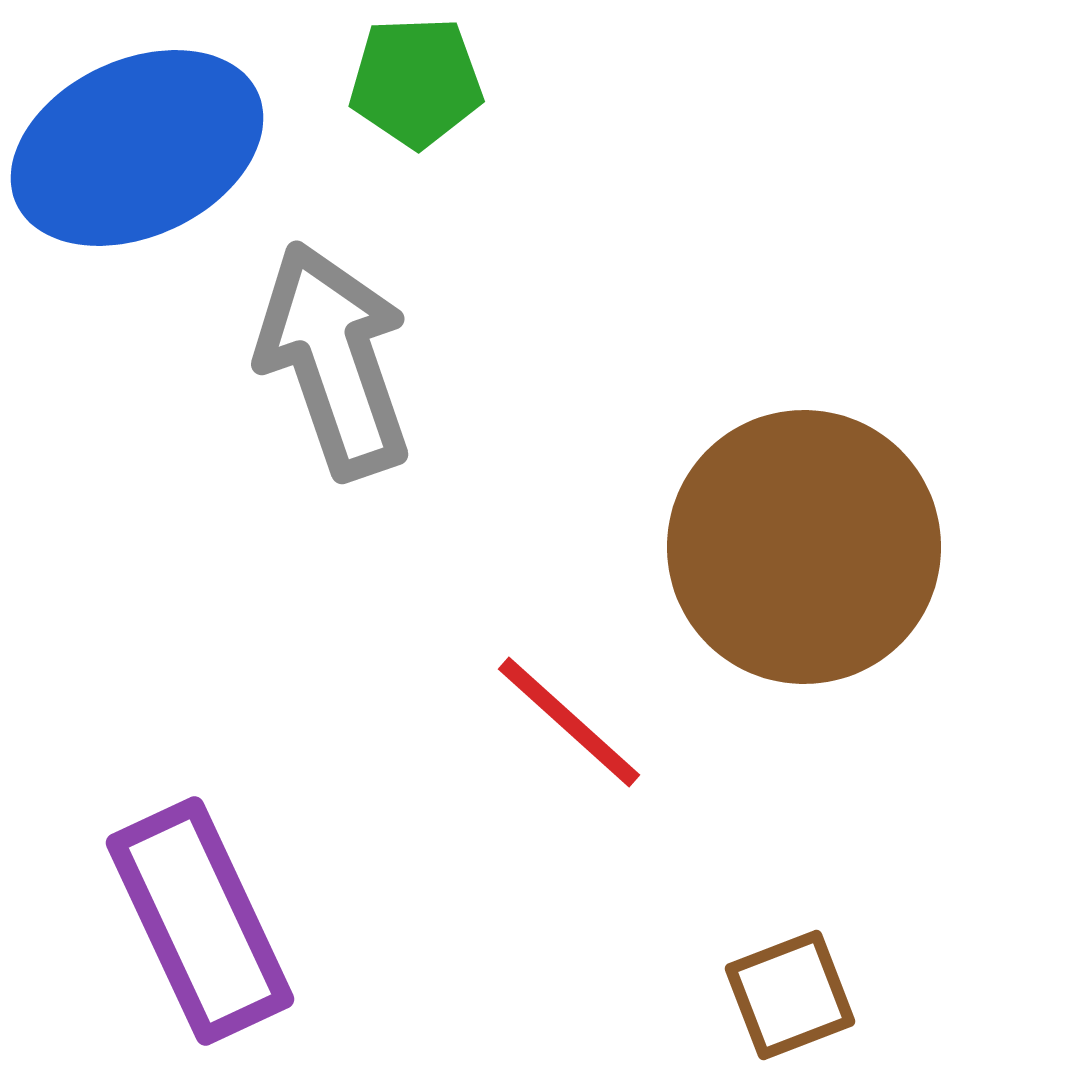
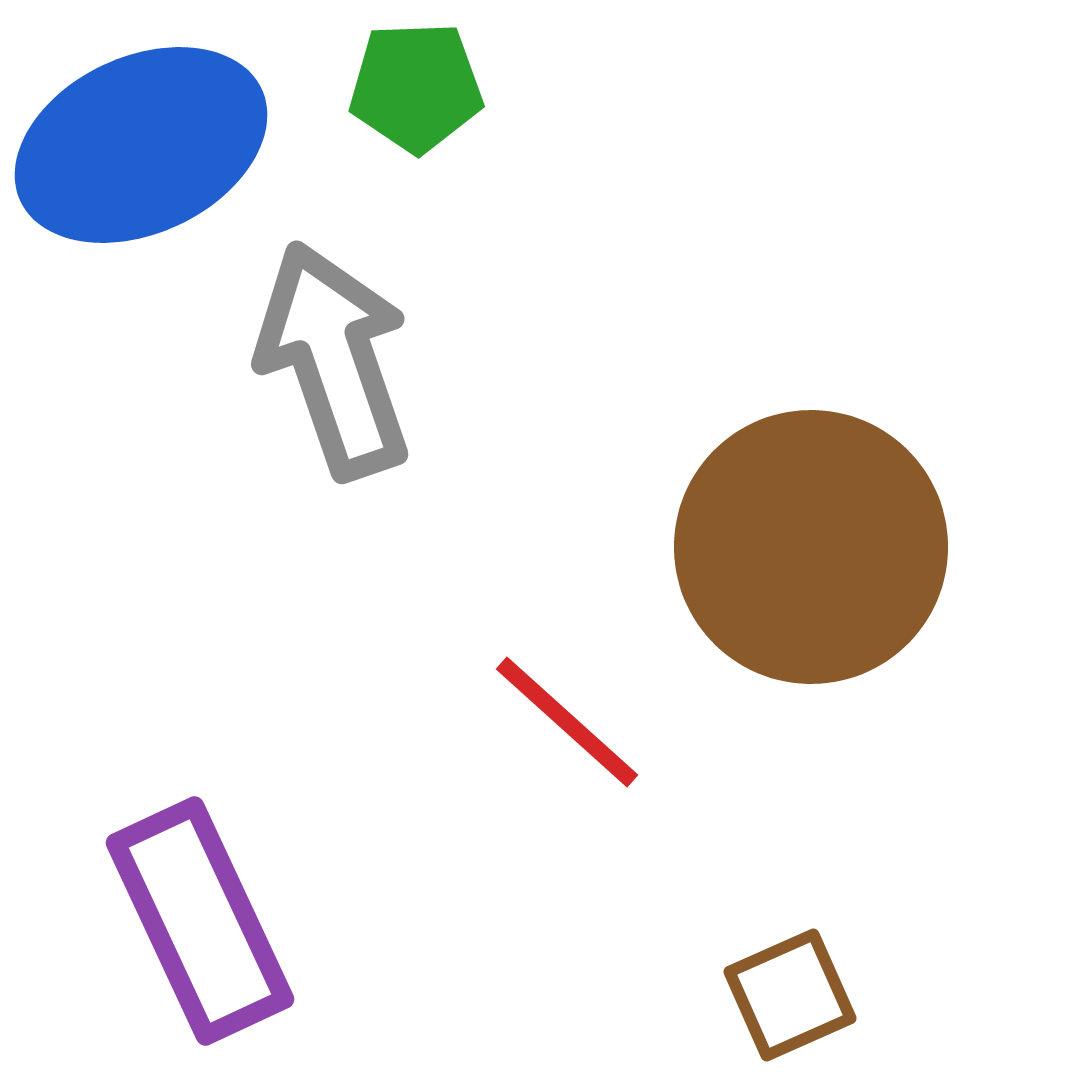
green pentagon: moved 5 px down
blue ellipse: moved 4 px right, 3 px up
brown circle: moved 7 px right
red line: moved 2 px left
brown square: rotated 3 degrees counterclockwise
